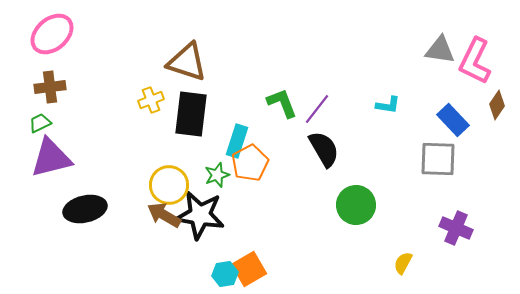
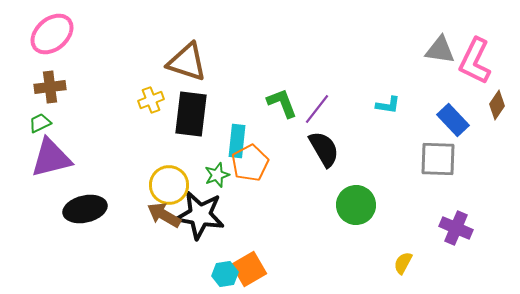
cyan rectangle: rotated 12 degrees counterclockwise
